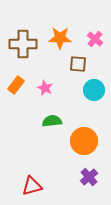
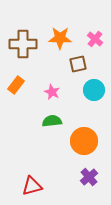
brown square: rotated 18 degrees counterclockwise
pink star: moved 7 px right, 4 px down
